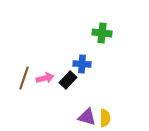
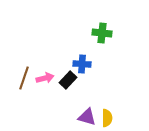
yellow semicircle: moved 2 px right
